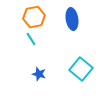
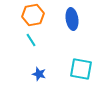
orange hexagon: moved 1 px left, 2 px up
cyan line: moved 1 px down
cyan square: rotated 30 degrees counterclockwise
